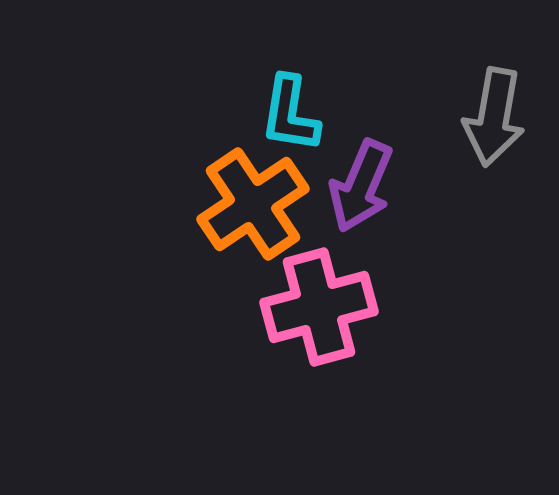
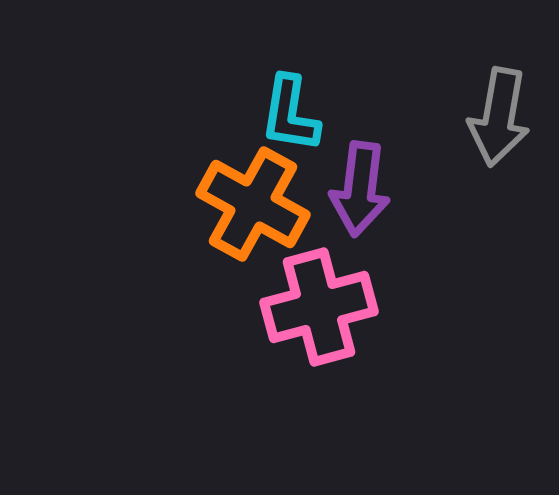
gray arrow: moved 5 px right
purple arrow: moved 1 px left, 3 px down; rotated 16 degrees counterclockwise
orange cross: rotated 27 degrees counterclockwise
